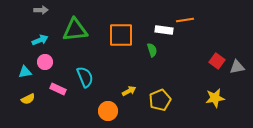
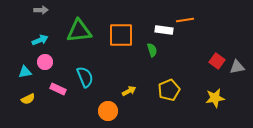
green triangle: moved 4 px right, 1 px down
yellow pentagon: moved 9 px right, 10 px up
